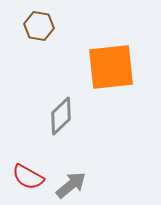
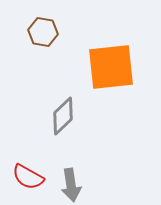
brown hexagon: moved 4 px right, 6 px down
gray diamond: moved 2 px right
gray arrow: rotated 120 degrees clockwise
